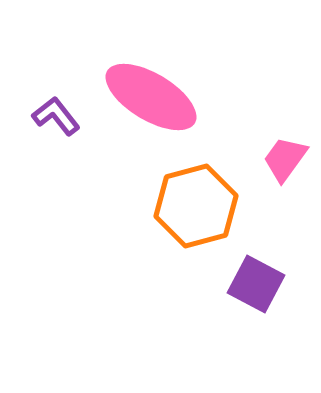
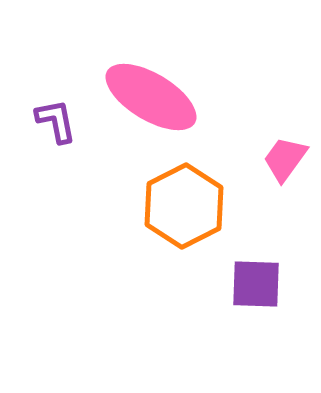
purple L-shape: moved 5 px down; rotated 27 degrees clockwise
orange hexagon: moved 12 px left; rotated 12 degrees counterclockwise
purple square: rotated 26 degrees counterclockwise
